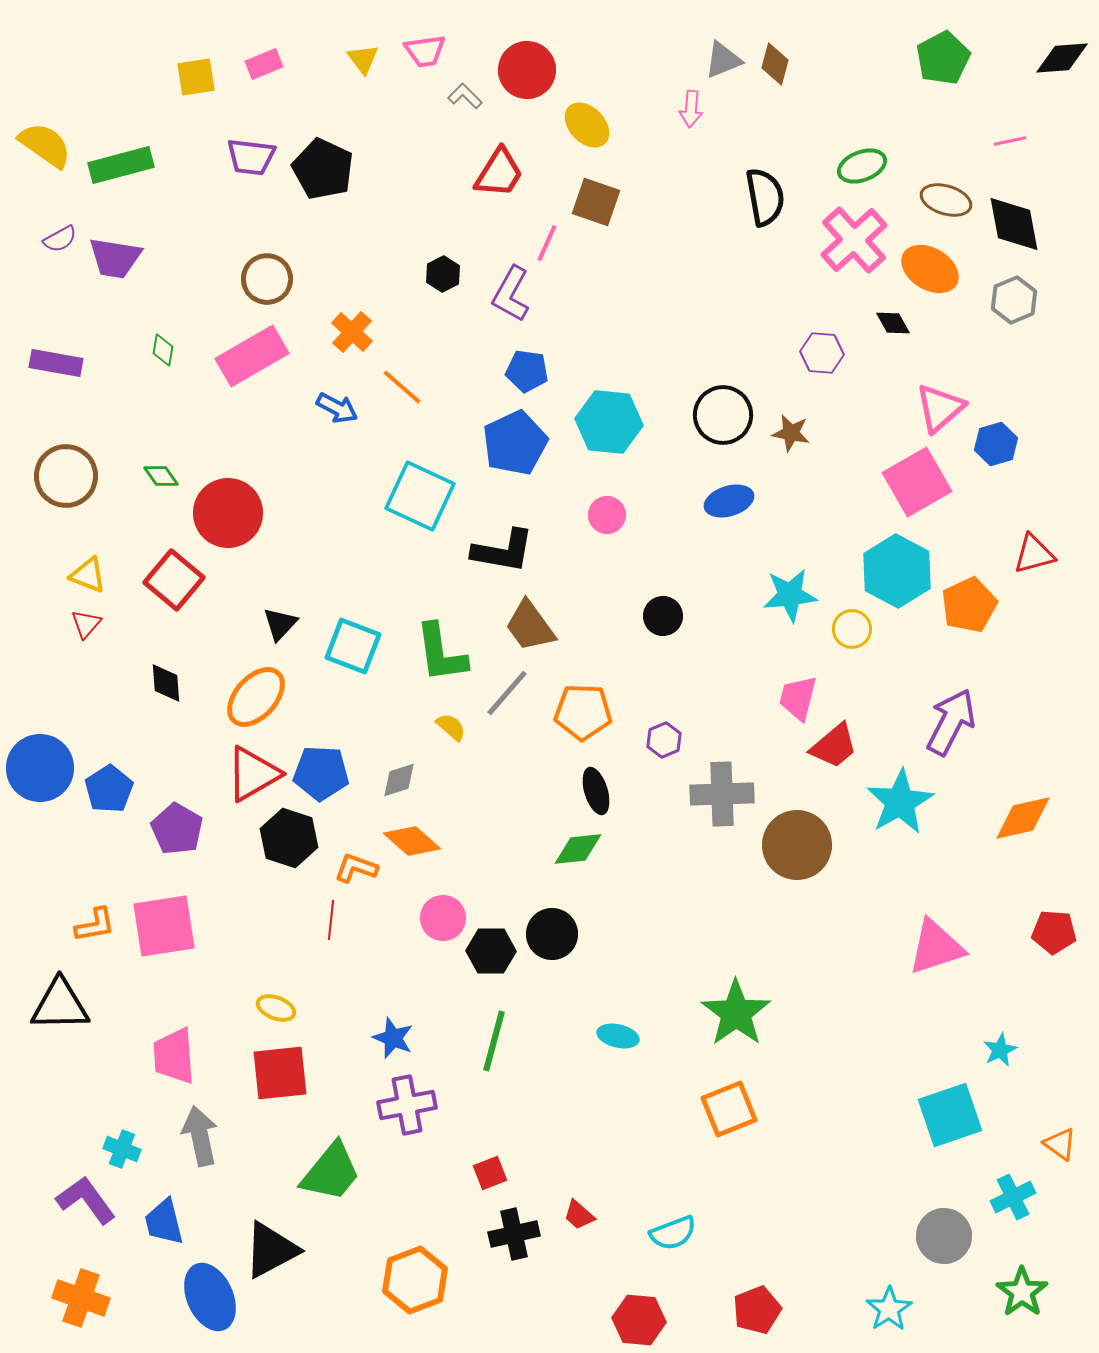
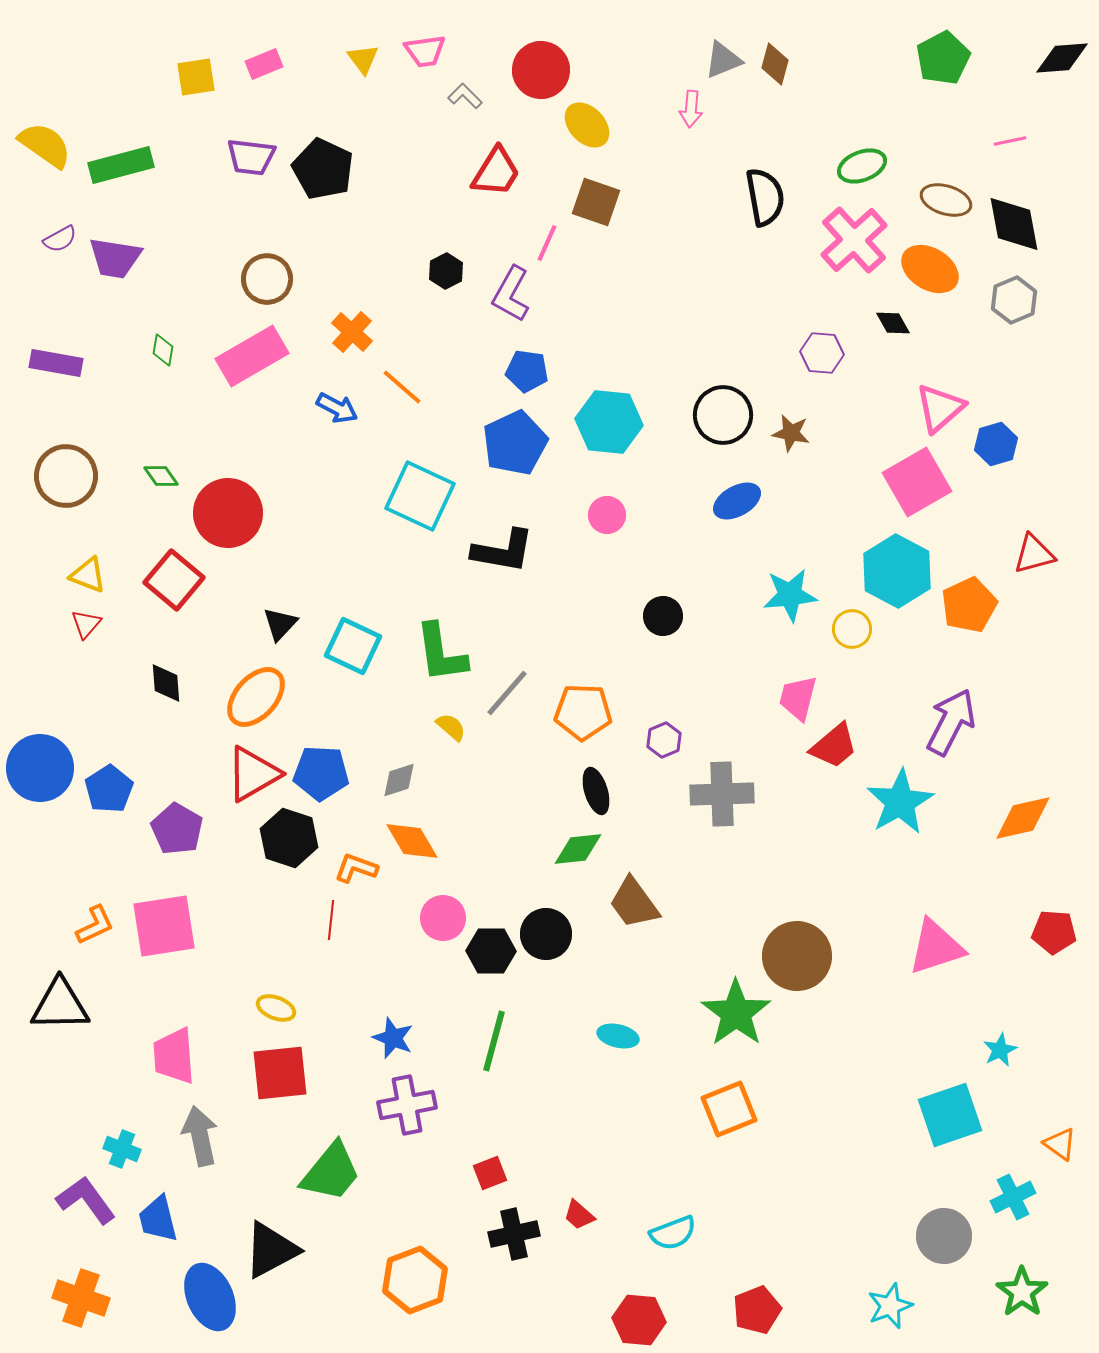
red circle at (527, 70): moved 14 px right
red trapezoid at (499, 173): moved 3 px left, 1 px up
black hexagon at (443, 274): moved 3 px right, 3 px up
blue ellipse at (729, 501): moved 8 px right; rotated 12 degrees counterclockwise
brown trapezoid at (530, 626): moved 104 px right, 277 px down
cyan square at (353, 646): rotated 4 degrees clockwise
orange diamond at (412, 841): rotated 18 degrees clockwise
brown circle at (797, 845): moved 111 px down
orange L-shape at (95, 925): rotated 15 degrees counterclockwise
black circle at (552, 934): moved 6 px left
blue trapezoid at (164, 1222): moved 6 px left, 3 px up
cyan star at (889, 1309): moved 1 px right, 3 px up; rotated 12 degrees clockwise
